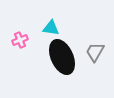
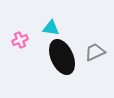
gray trapezoid: rotated 35 degrees clockwise
